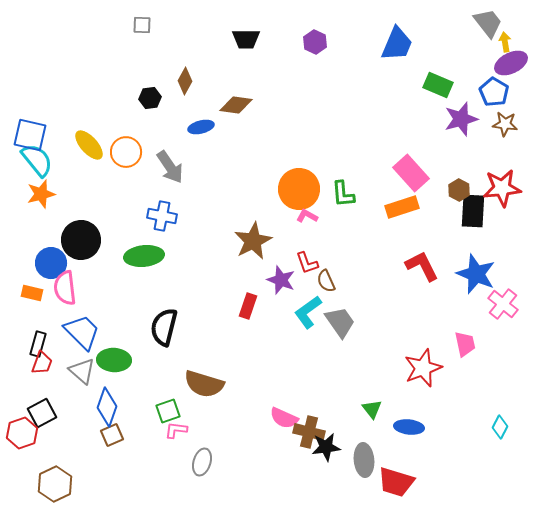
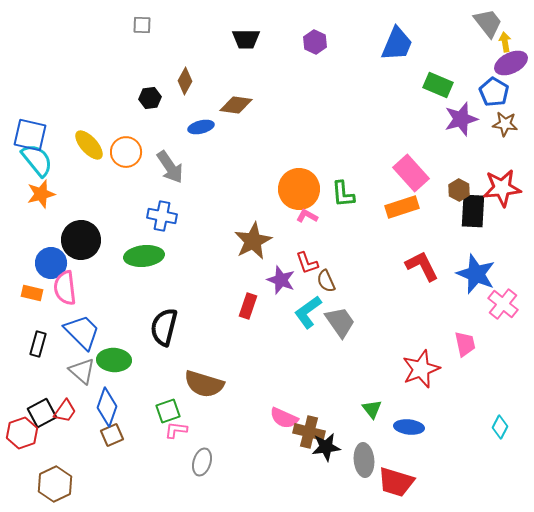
red trapezoid at (42, 363): moved 23 px right, 48 px down; rotated 15 degrees clockwise
red star at (423, 368): moved 2 px left, 1 px down
